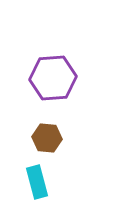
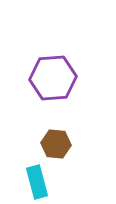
brown hexagon: moved 9 px right, 6 px down
